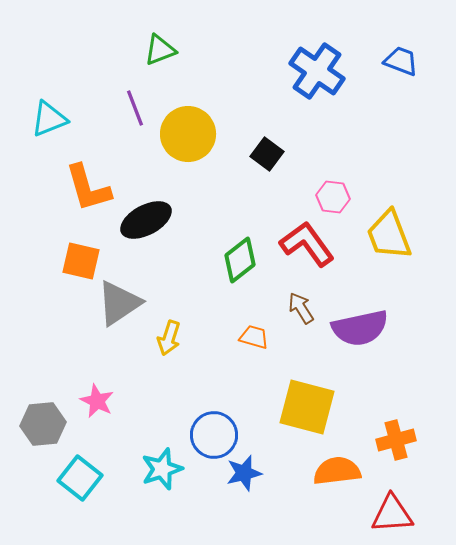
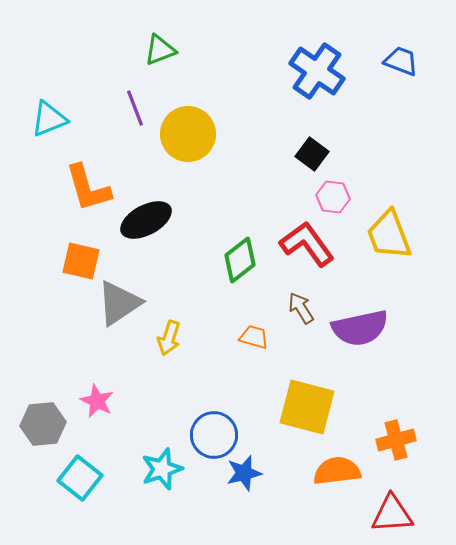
black square: moved 45 px right
